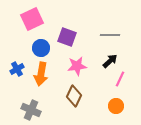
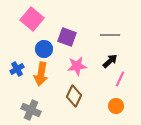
pink square: rotated 25 degrees counterclockwise
blue circle: moved 3 px right, 1 px down
